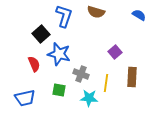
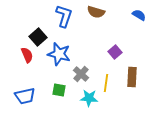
black square: moved 3 px left, 3 px down
red semicircle: moved 7 px left, 9 px up
gray cross: rotated 21 degrees clockwise
blue trapezoid: moved 2 px up
